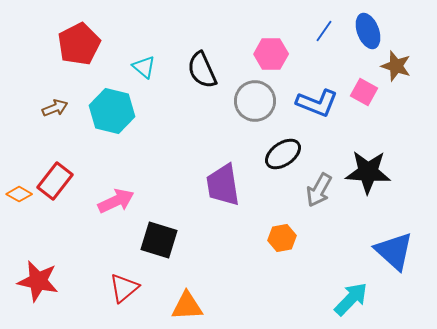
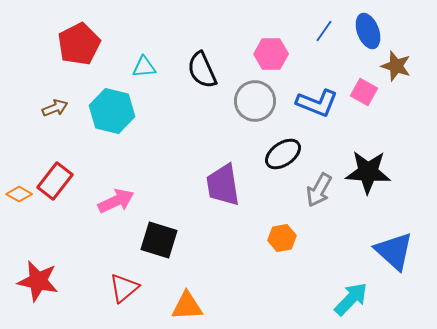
cyan triangle: rotated 45 degrees counterclockwise
